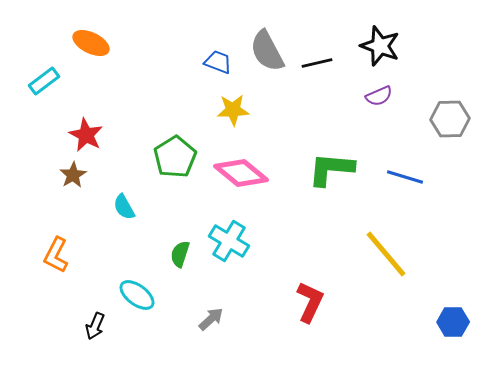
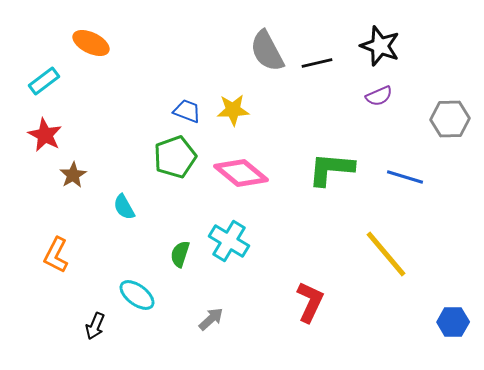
blue trapezoid: moved 31 px left, 49 px down
red star: moved 41 px left
green pentagon: rotated 12 degrees clockwise
